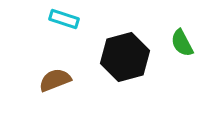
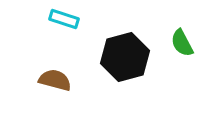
brown semicircle: rotated 36 degrees clockwise
